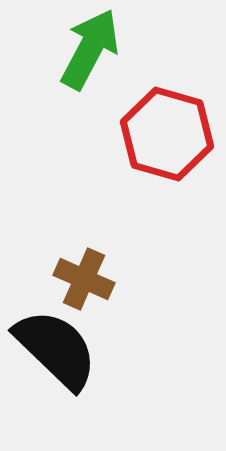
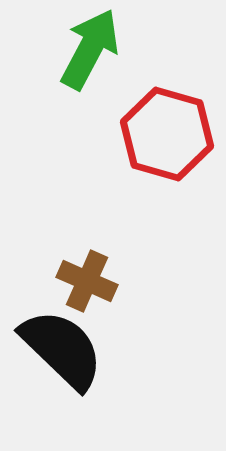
brown cross: moved 3 px right, 2 px down
black semicircle: moved 6 px right
